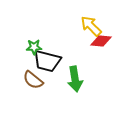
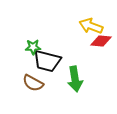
yellow arrow: rotated 25 degrees counterclockwise
green star: moved 1 px left
brown semicircle: moved 3 px down; rotated 10 degrees counterclockwise
